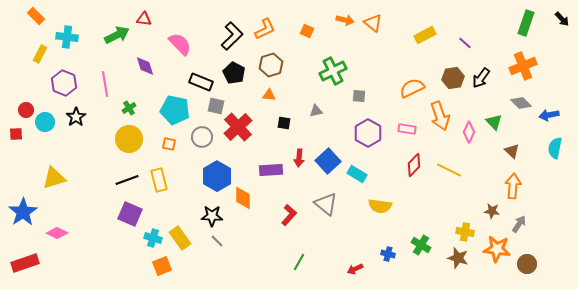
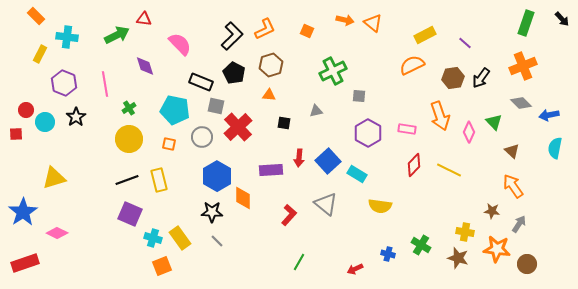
orange semicircle at (412, 88): moved 23 px up
orange arrow at (513, 186): rotated 40 degrees counterclockwise
black star at (212, 216): moved 4 px up
